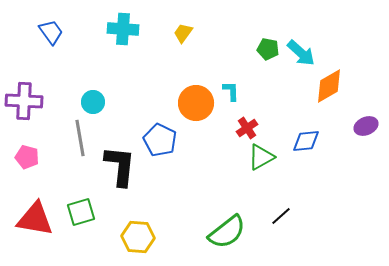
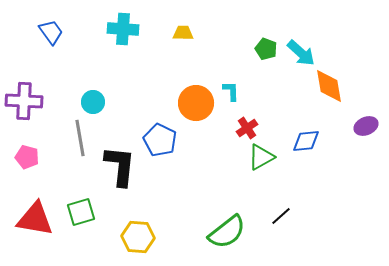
yellow trapezoid: rotated 55 degrees clockwise
green pentagon: moved 2 px left; rotated 10 degrees clockwise
orange diamond: rotated 69 degrees counterclockwise
